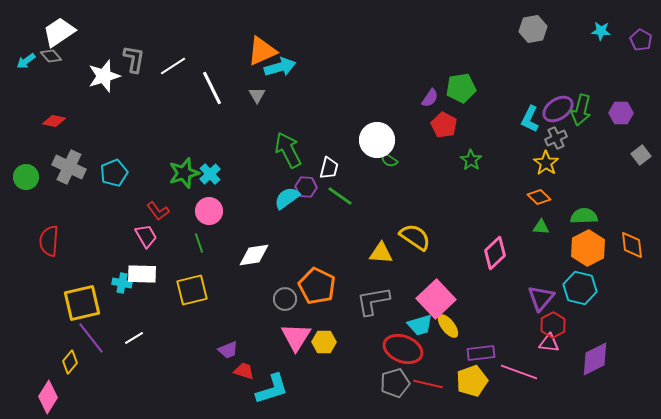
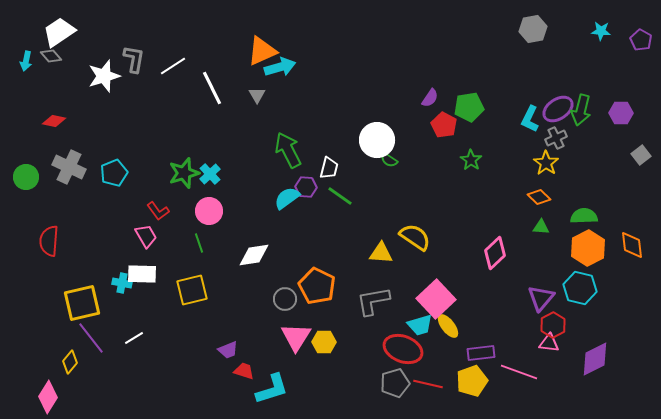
cyan arrow at (26, 61): rotated 42 degrees counterclockwise
green pentagon at (461, 88): moved 8 px right, 19 px down
